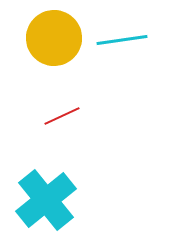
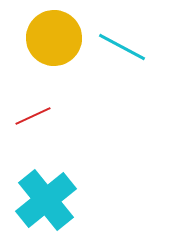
cyan line: moved 7 px down; rotated 36 degrees clockwise
red line: moved 29 px left
